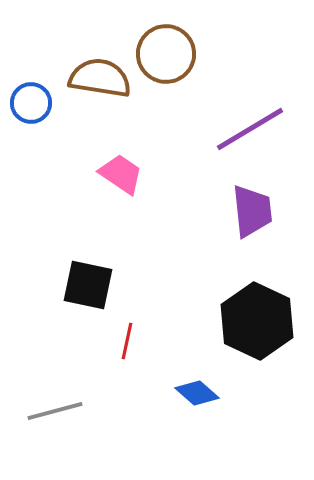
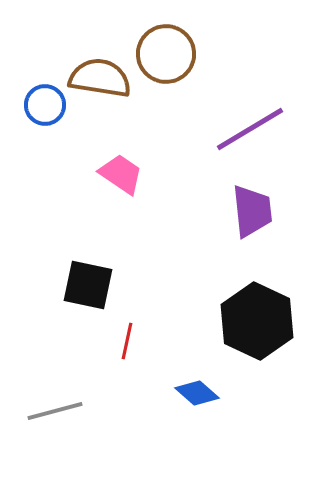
blue circle: moved 14 px right, 2 px down
